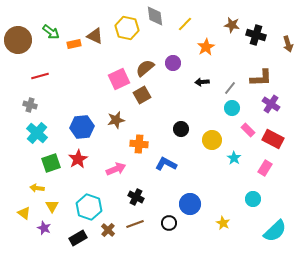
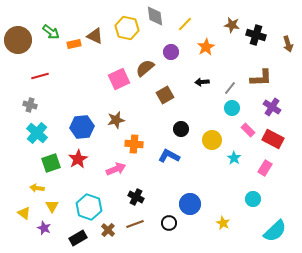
purple circle at (173, 63): moved 2 px left, 11 px up
brown square at (142, 95): moved 23 px right
purple cross at (271, 104): moved 1 px right, 3 px down
orange cross at (139, 144): moved 5 px left
blue L-shape at (166, 164): moved 3 px right, 8 px up
